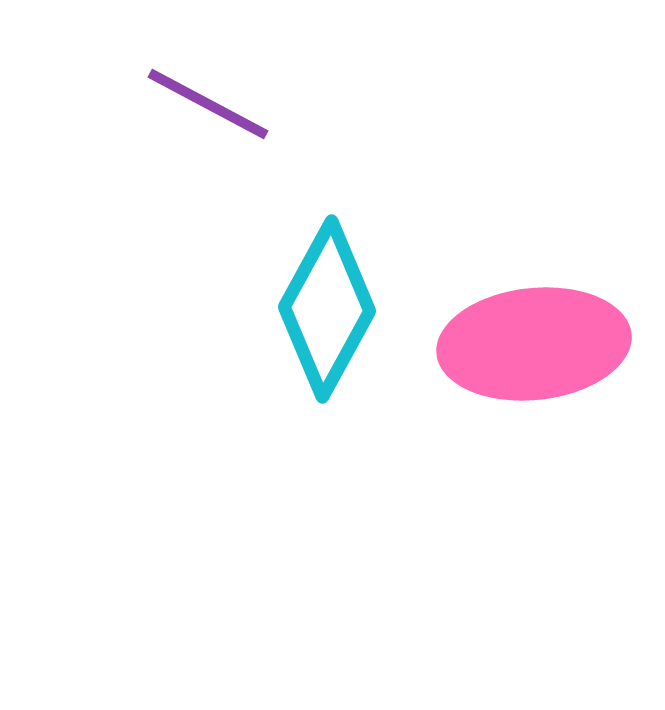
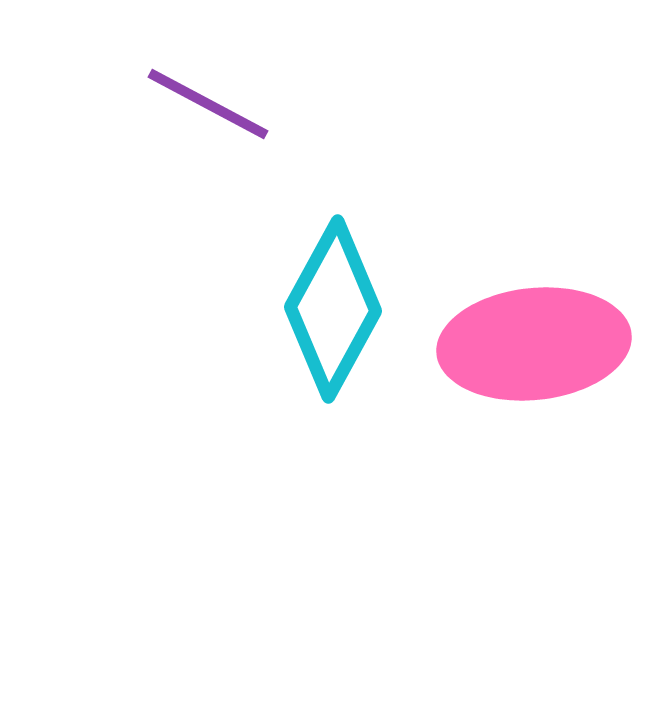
cyan diamond: moved 6 px right
